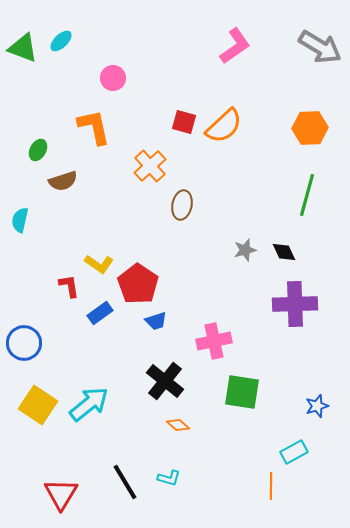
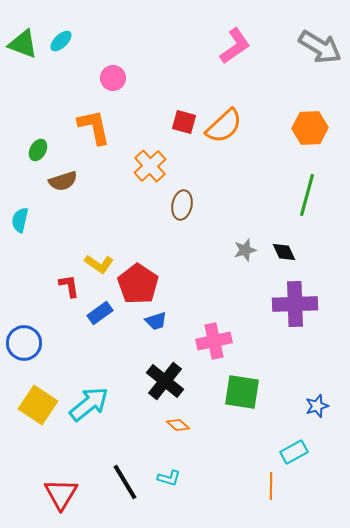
green triangle: moved 4 px up
